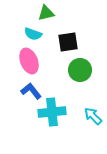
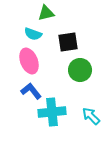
cyan arrow: moved 2 px left
